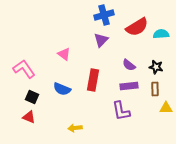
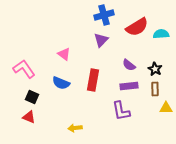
black star: moved 1 px left, 2 px down; rotated 16 degrees clockwise
blue semicircle: moved 1 px left, 6 px up
